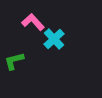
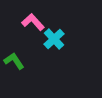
green L-shape: rotated 70 degrees clockwise
